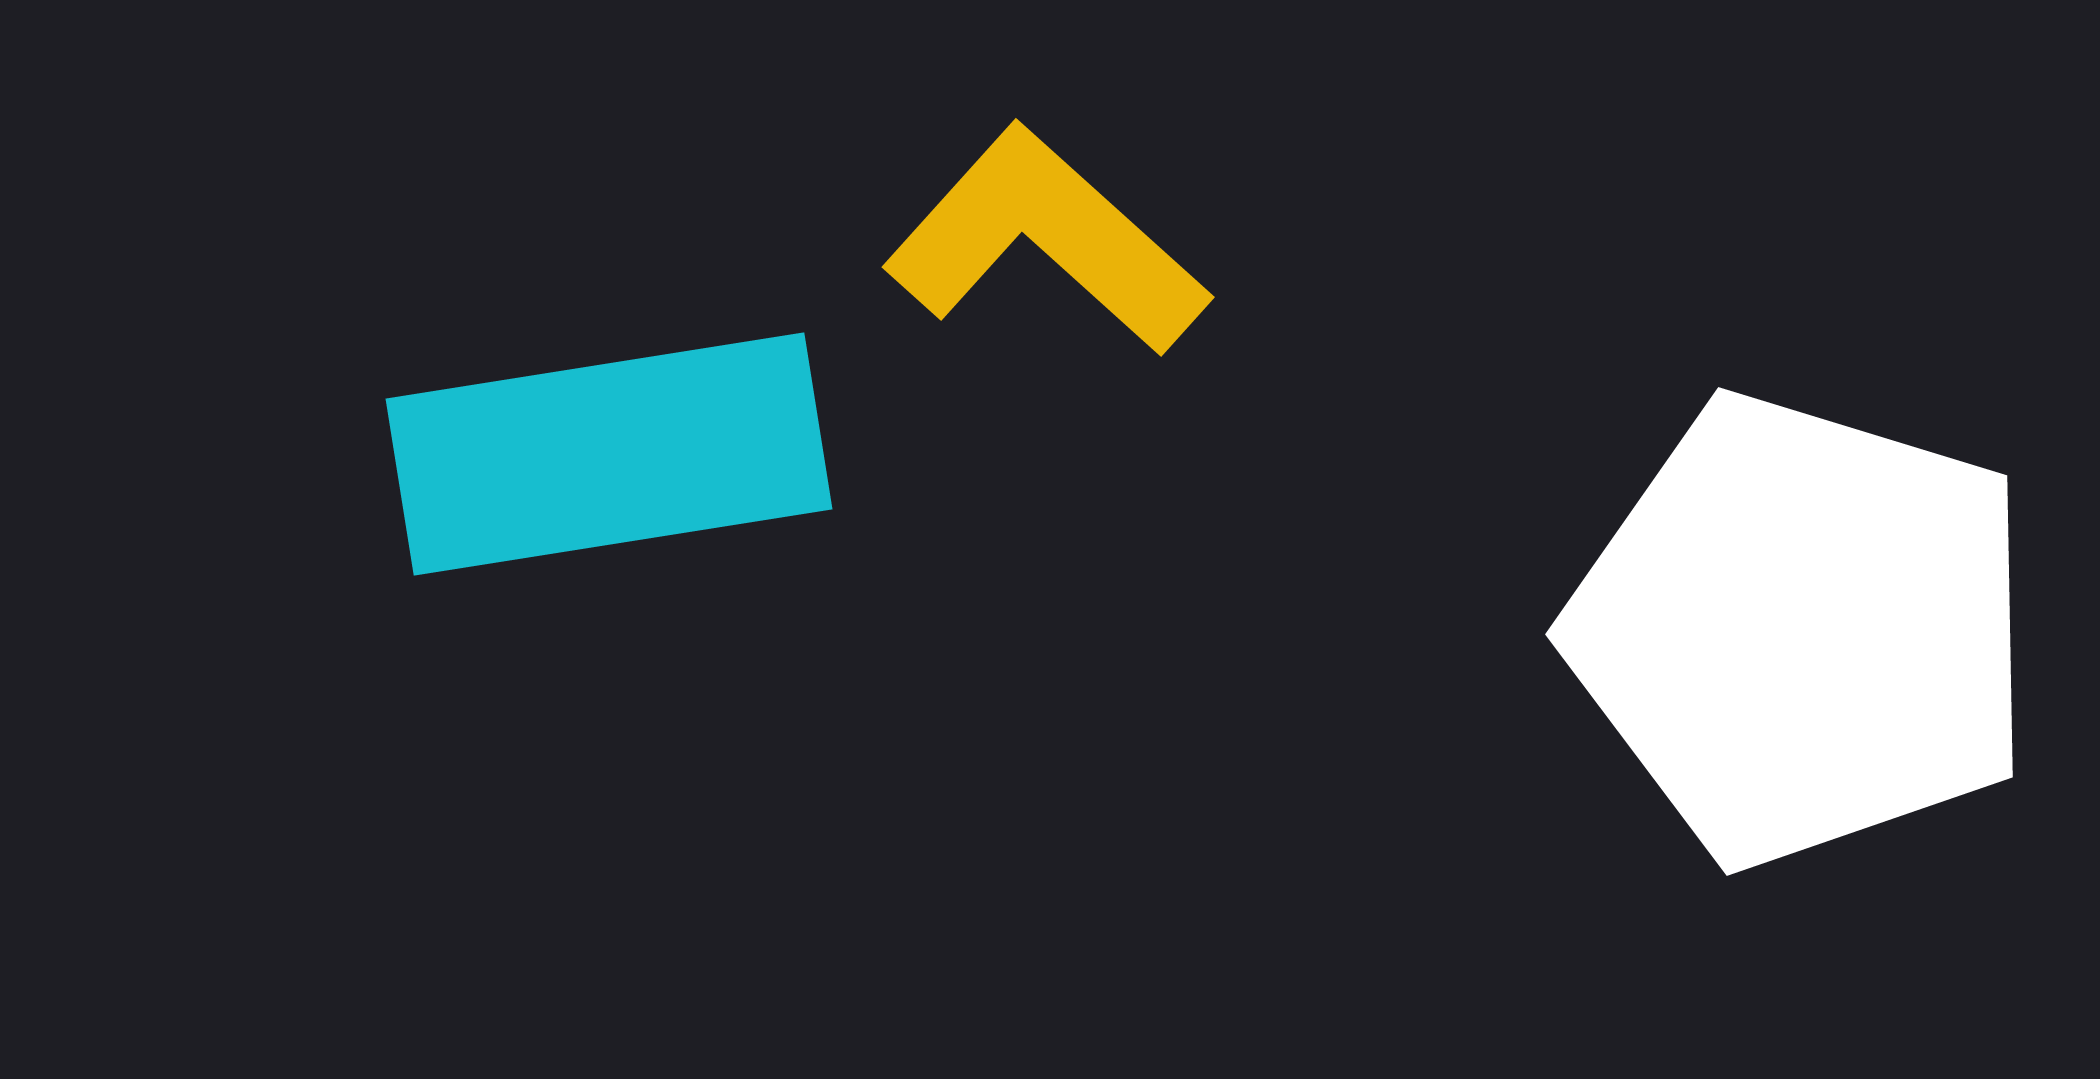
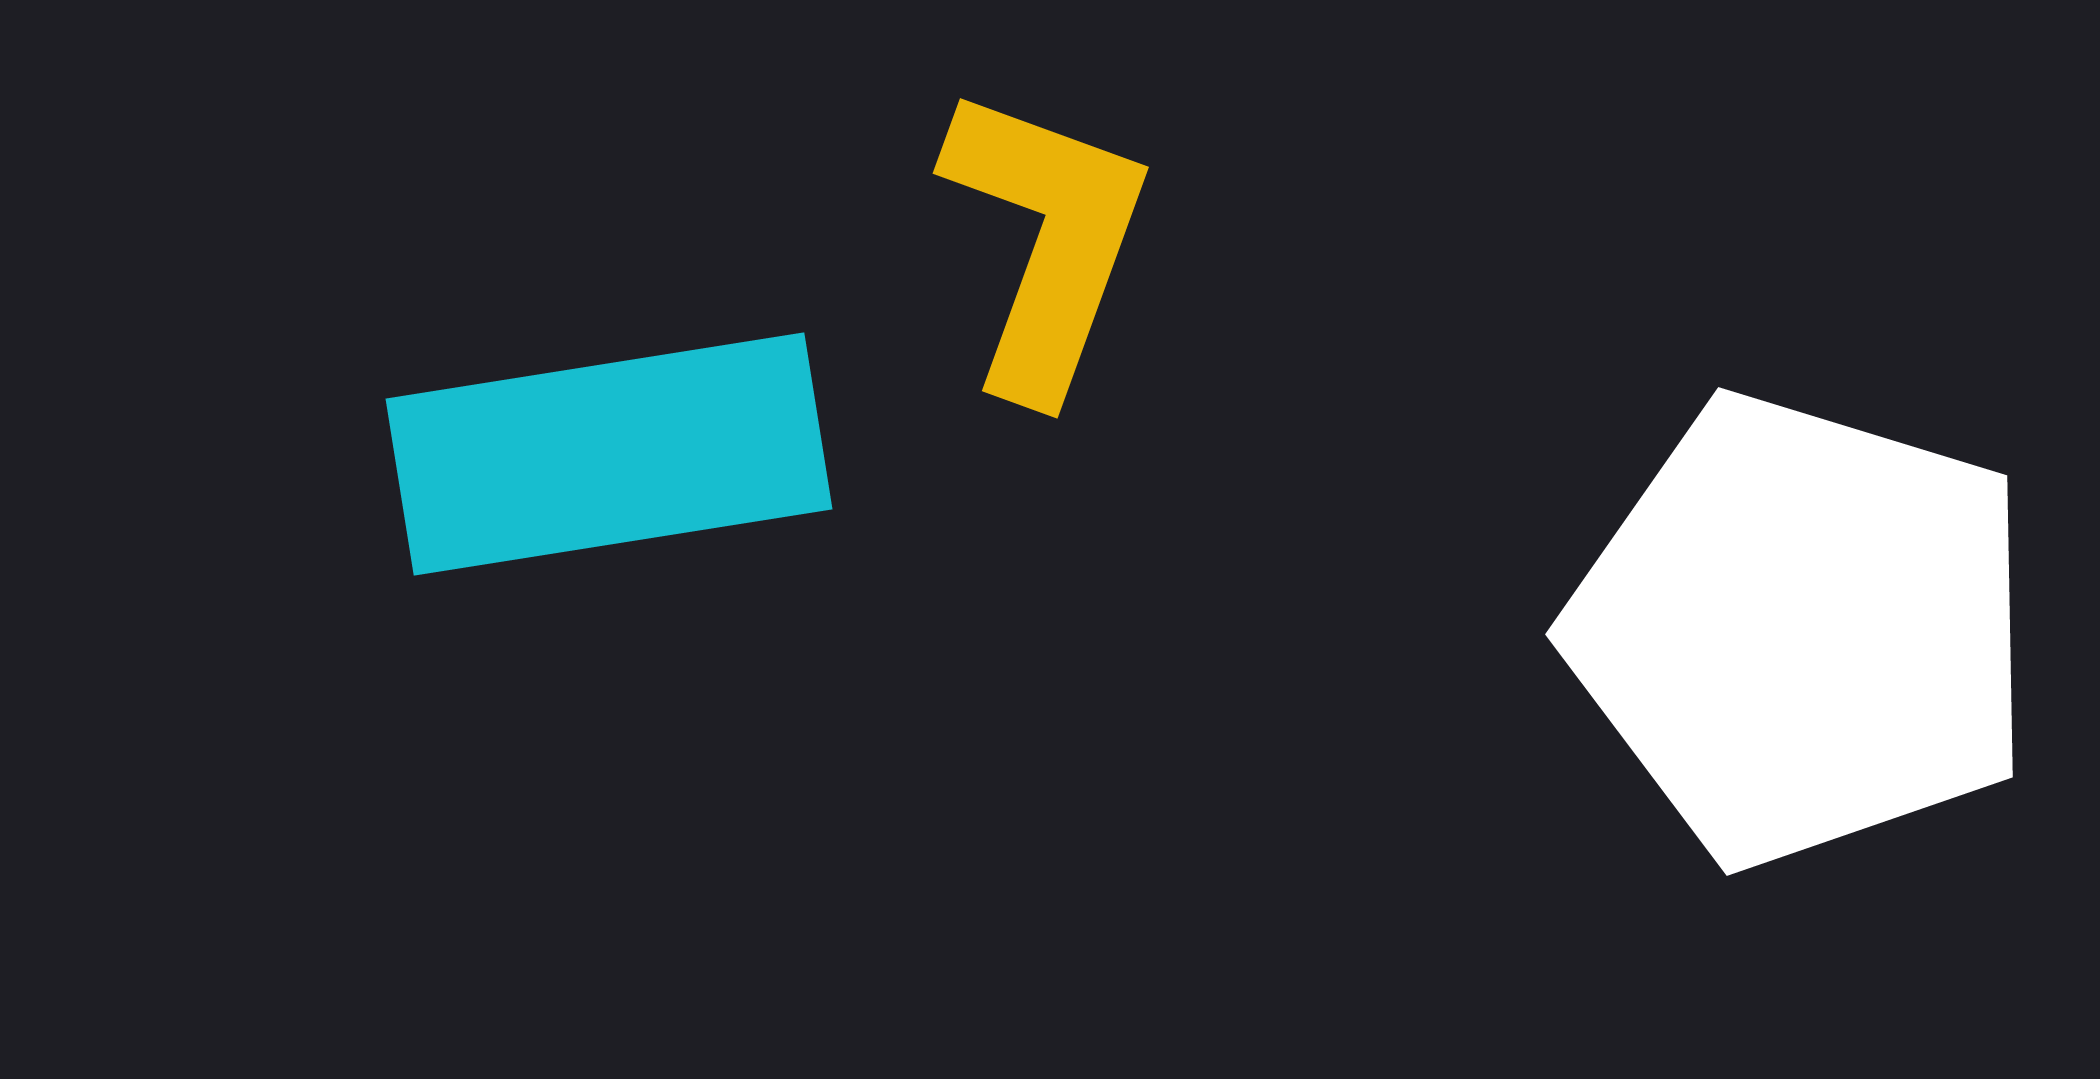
yellow L-shape: rotated 68 degrees clockwise
